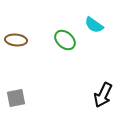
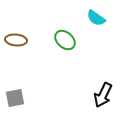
cyan semicircle: moved 2 px right, 7 px up
gray square: moved 1 px left
